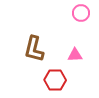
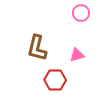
brown L-shape: moved 3 px right, 1 px up
pink triangle: moved 2 px right; rotated 14 degrees counterclockwise
